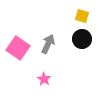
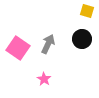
yellow square: moved 5 px right, 5 px up
